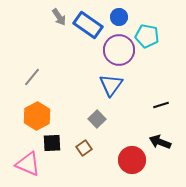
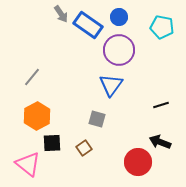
gray arrow: moved 2 px right, 3 px up
cyan pentagon: moved 15 px right, 9 px up
gray square: rotated 30 degrees counterclockwise
red circle: moved 6 px right, 2 px down
pink triangle: rotated 16 degrees clockwise
